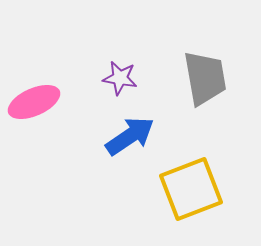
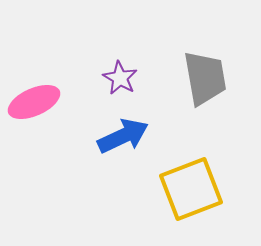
purple star: rotated 20 degrees clockwise
blue arrow: moved 7 px left; rotated 9 degrees clockwise
